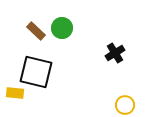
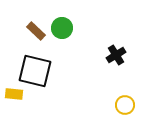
black cross: moved 1 px right, 2 px down
black square: moved 1 px left, 1 px up
yellow rectangle: moved 1 px left, 1 px down
